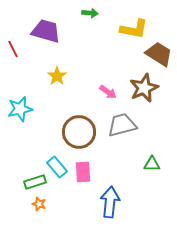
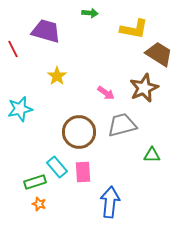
pink arrow: moved 2 px left, 1 px down
green triangle: moved 9 px up
